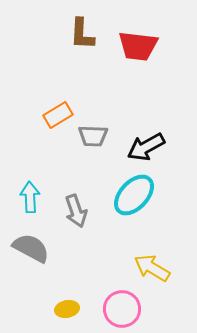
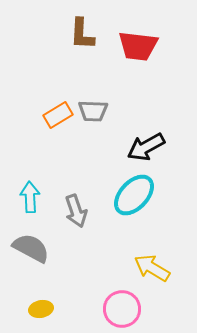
gray trapezoid: moved 25 px up
yellow ellipse: moved 26 px left
